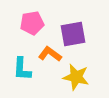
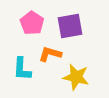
pink pentagon: rotated 30 degrees counterclockwise
purple square: moved 3 px left, 8 px up
orange L-shape: rotated 20 degrees counterclockwise
